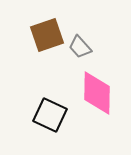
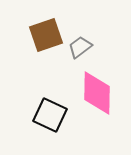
brown square: moved 1 px left
gray trapezoid: rotated 95 degrees clockwise
